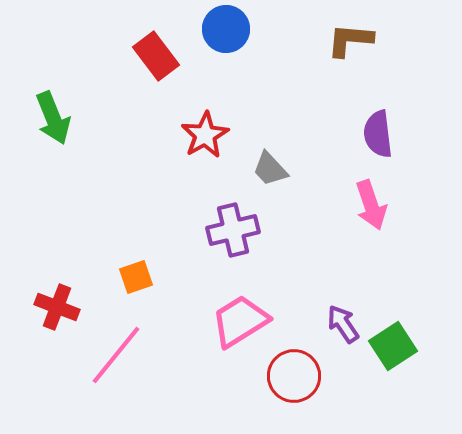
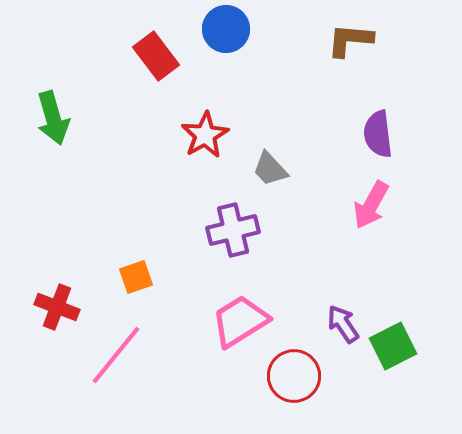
green arrow: rotated 6 degrees clockwise
pink arrow: rotated 48 degrees clockwise
green square: rotated 6 degrees clockwise
